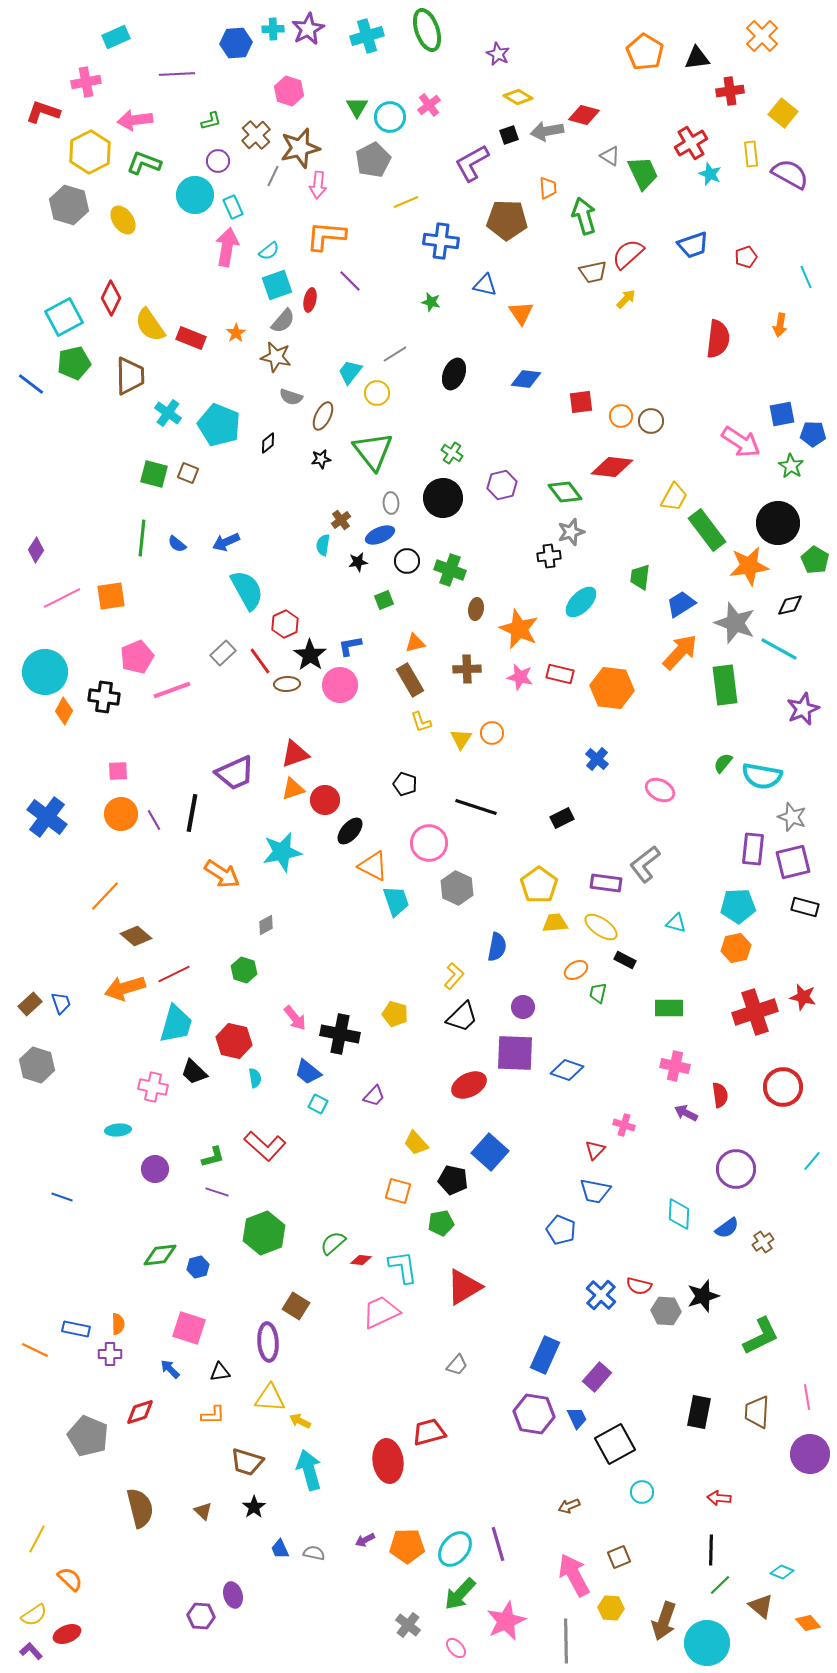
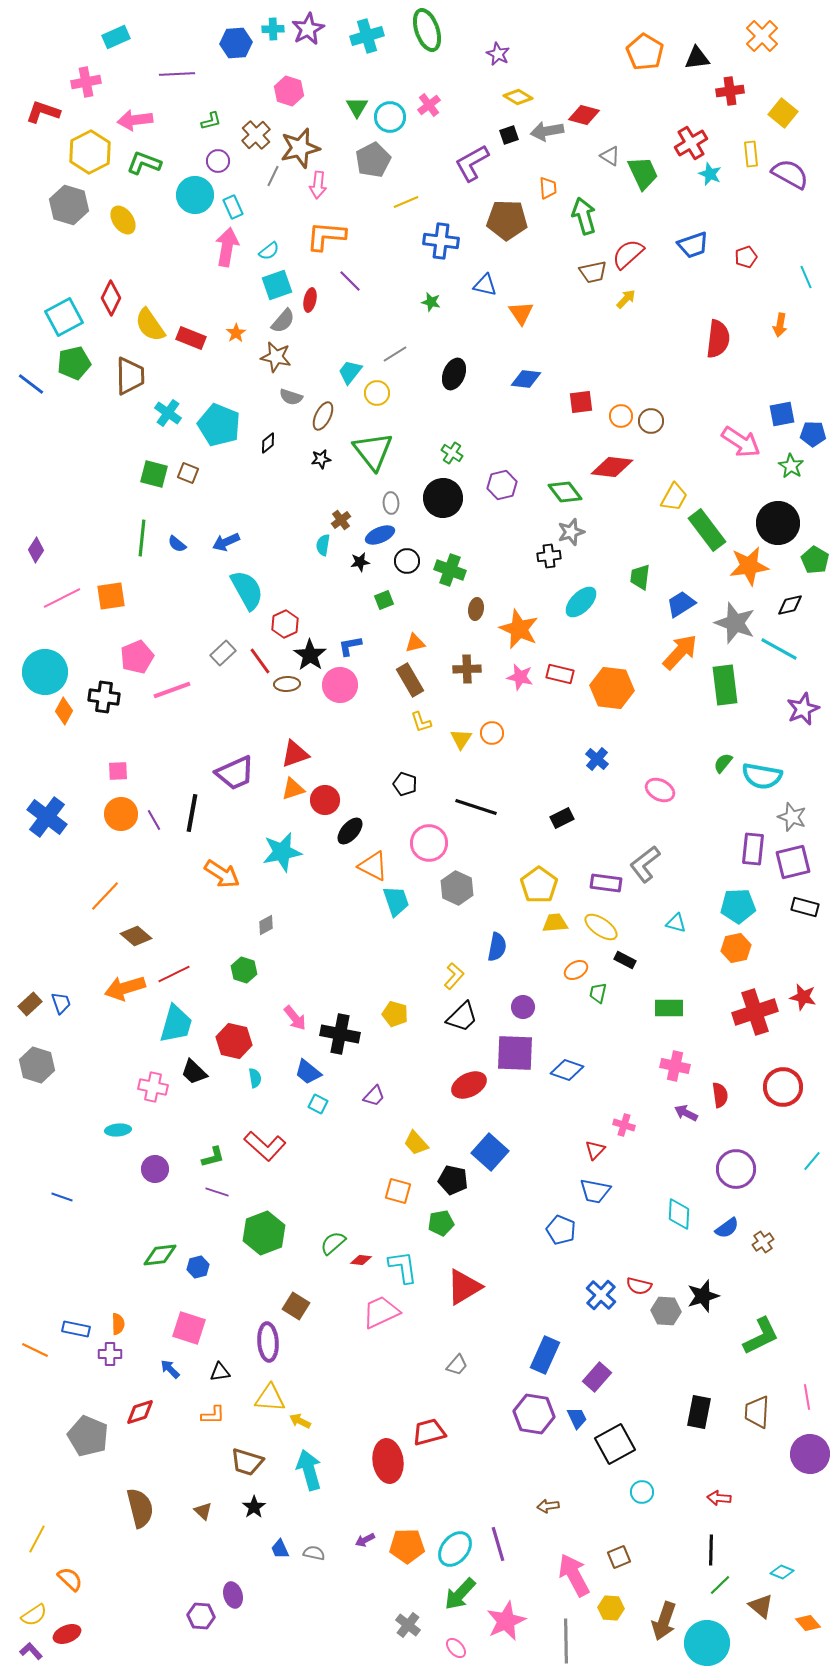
black star at (358, 562): moved 2 px right
brown arrow at (569, 1506): moved 21 px left; rotated 15 degrees clockwise
